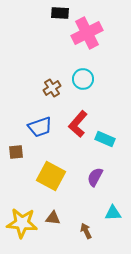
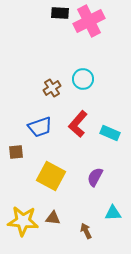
pink cross: moved 2 px right, 12 px up
cyan rectangle: moved 5 px right, 6 px up
yellow star: moved 1 px right, 2 px up
